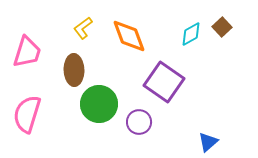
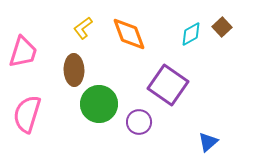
orange diamond: moved 2 px up
pink trapezoid: moved 4 px left
purple square: moved 4 px right, 3 px down
